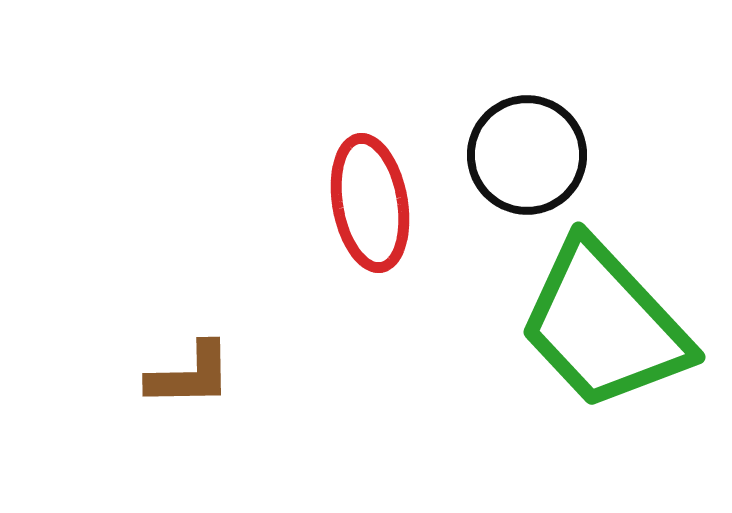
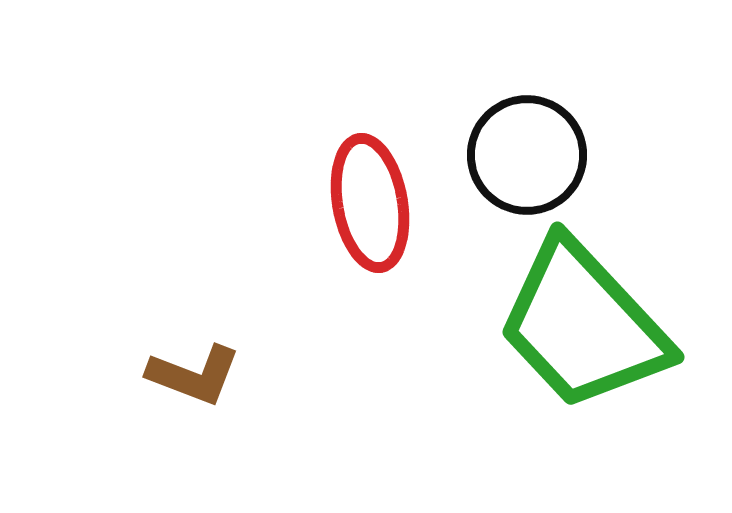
green trapezoid: moved 21 px left
brown L-shape: moved 4 px right; rotated 22 degrees clockwise
